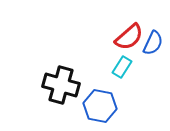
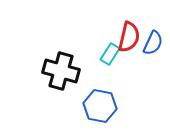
red semicircle: rotated 36 degrees counterclockwise
cyan rectangle: moved 12 px left, 13 px up
black cross: moved 14 px up
